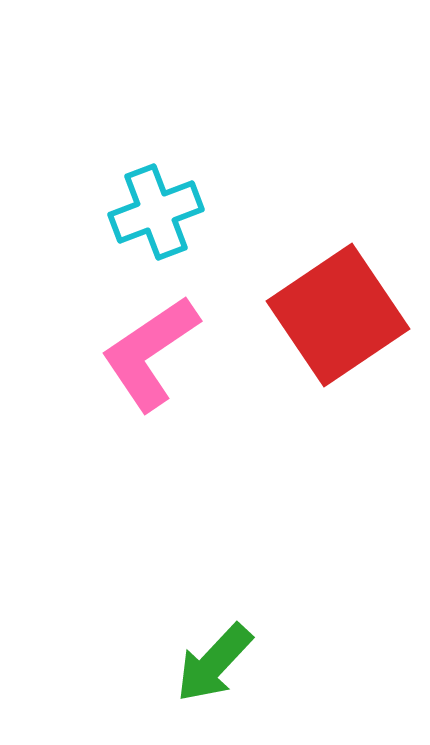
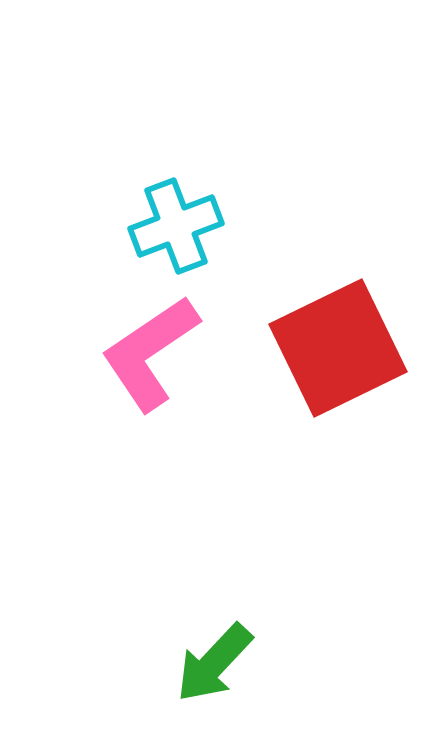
cyan cross: moved 20 px right, 14 px down
red square: moved 33 px down; rotated 8 degrees clockwise
